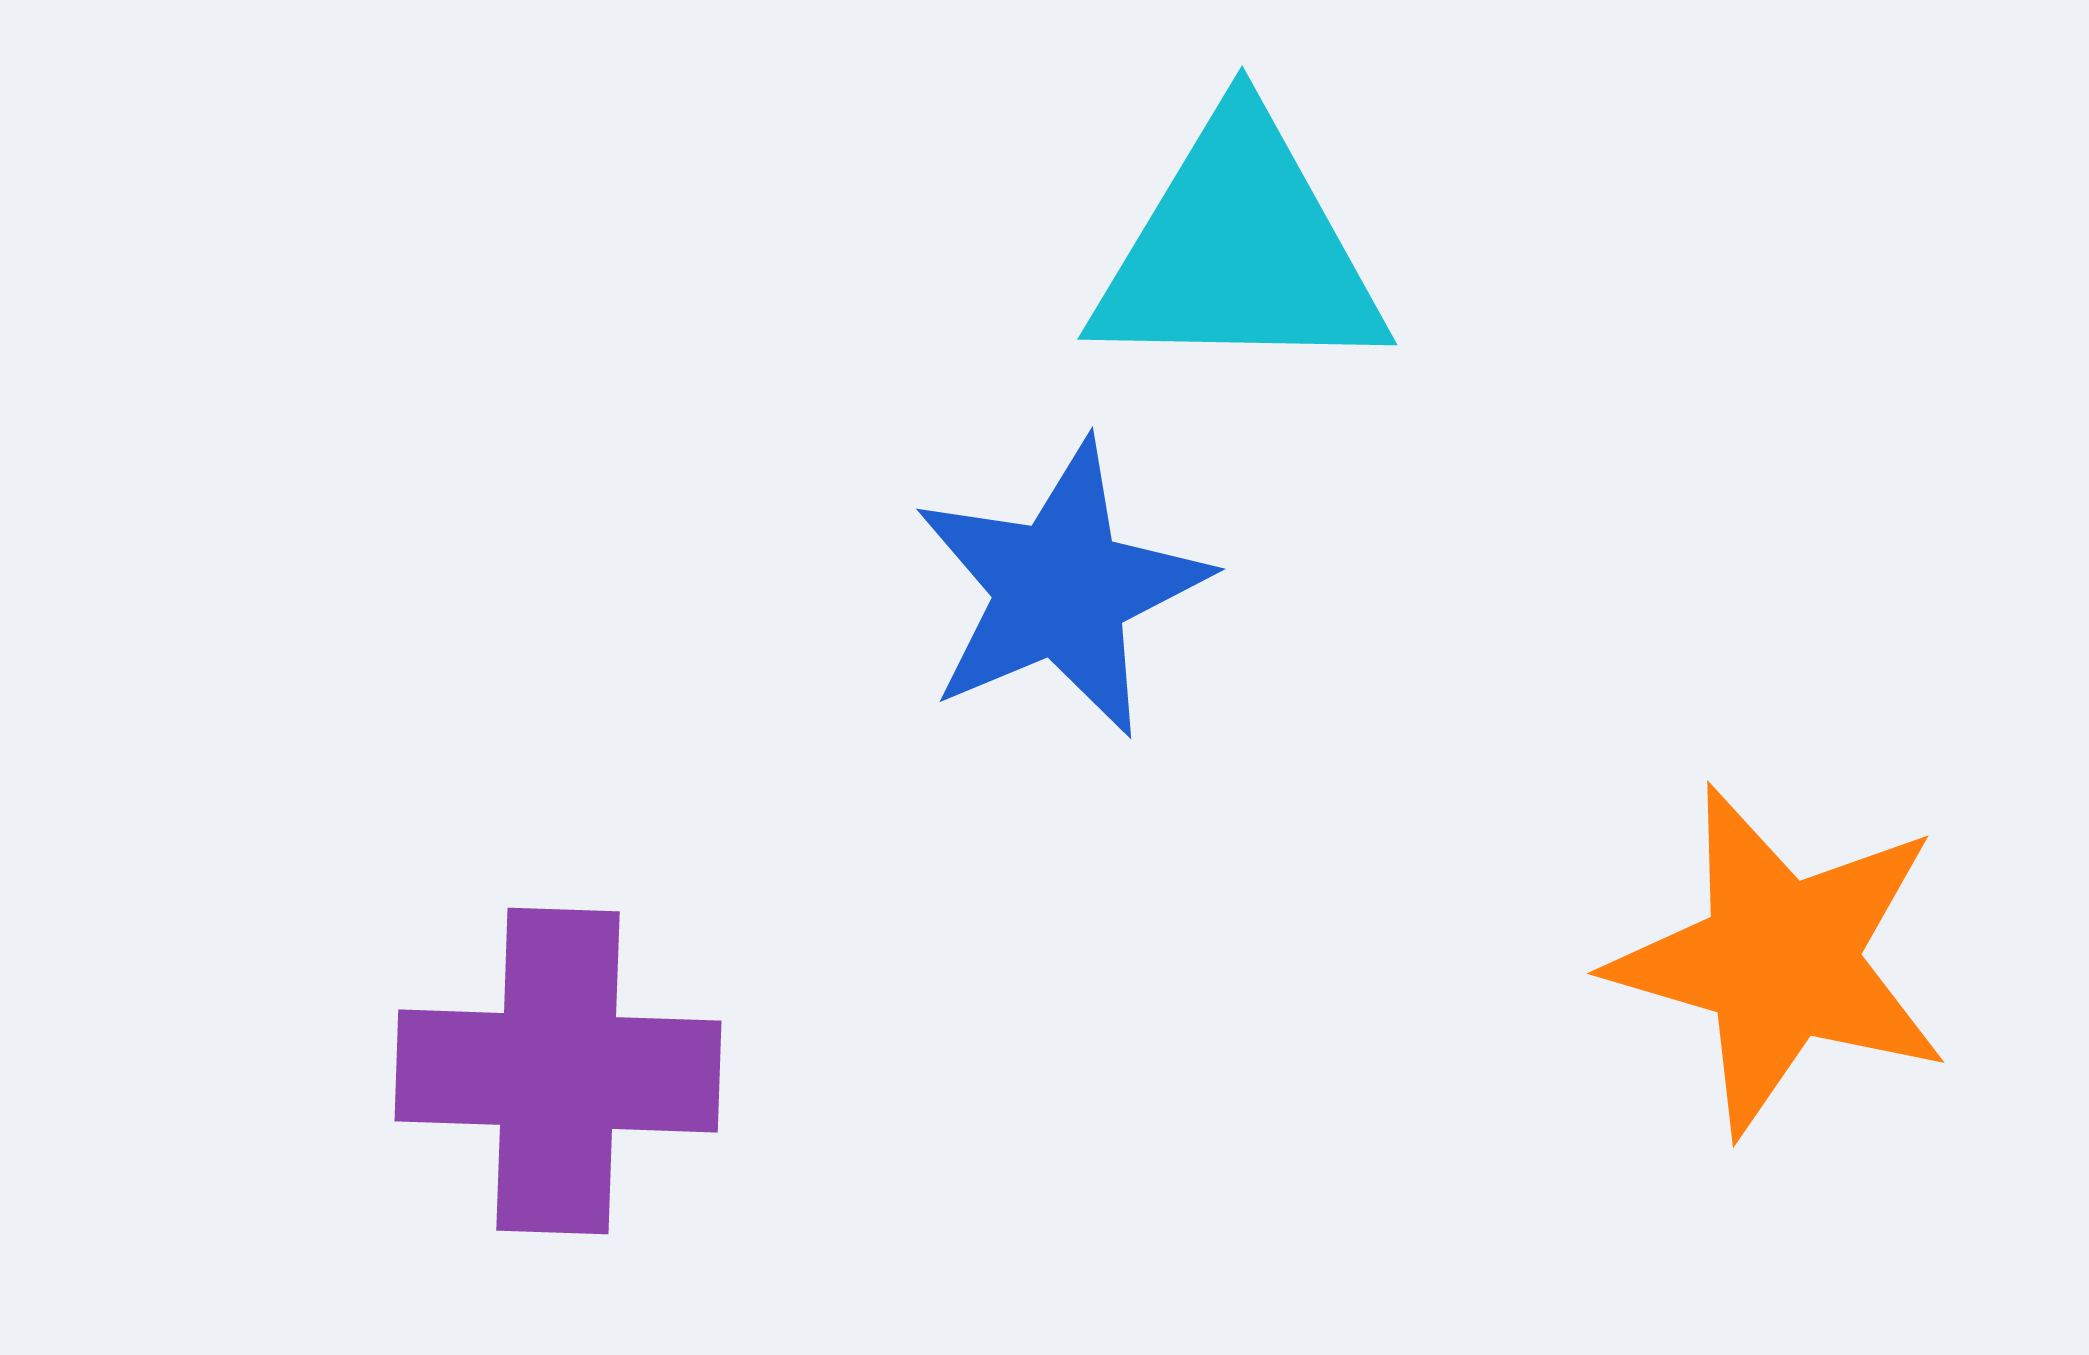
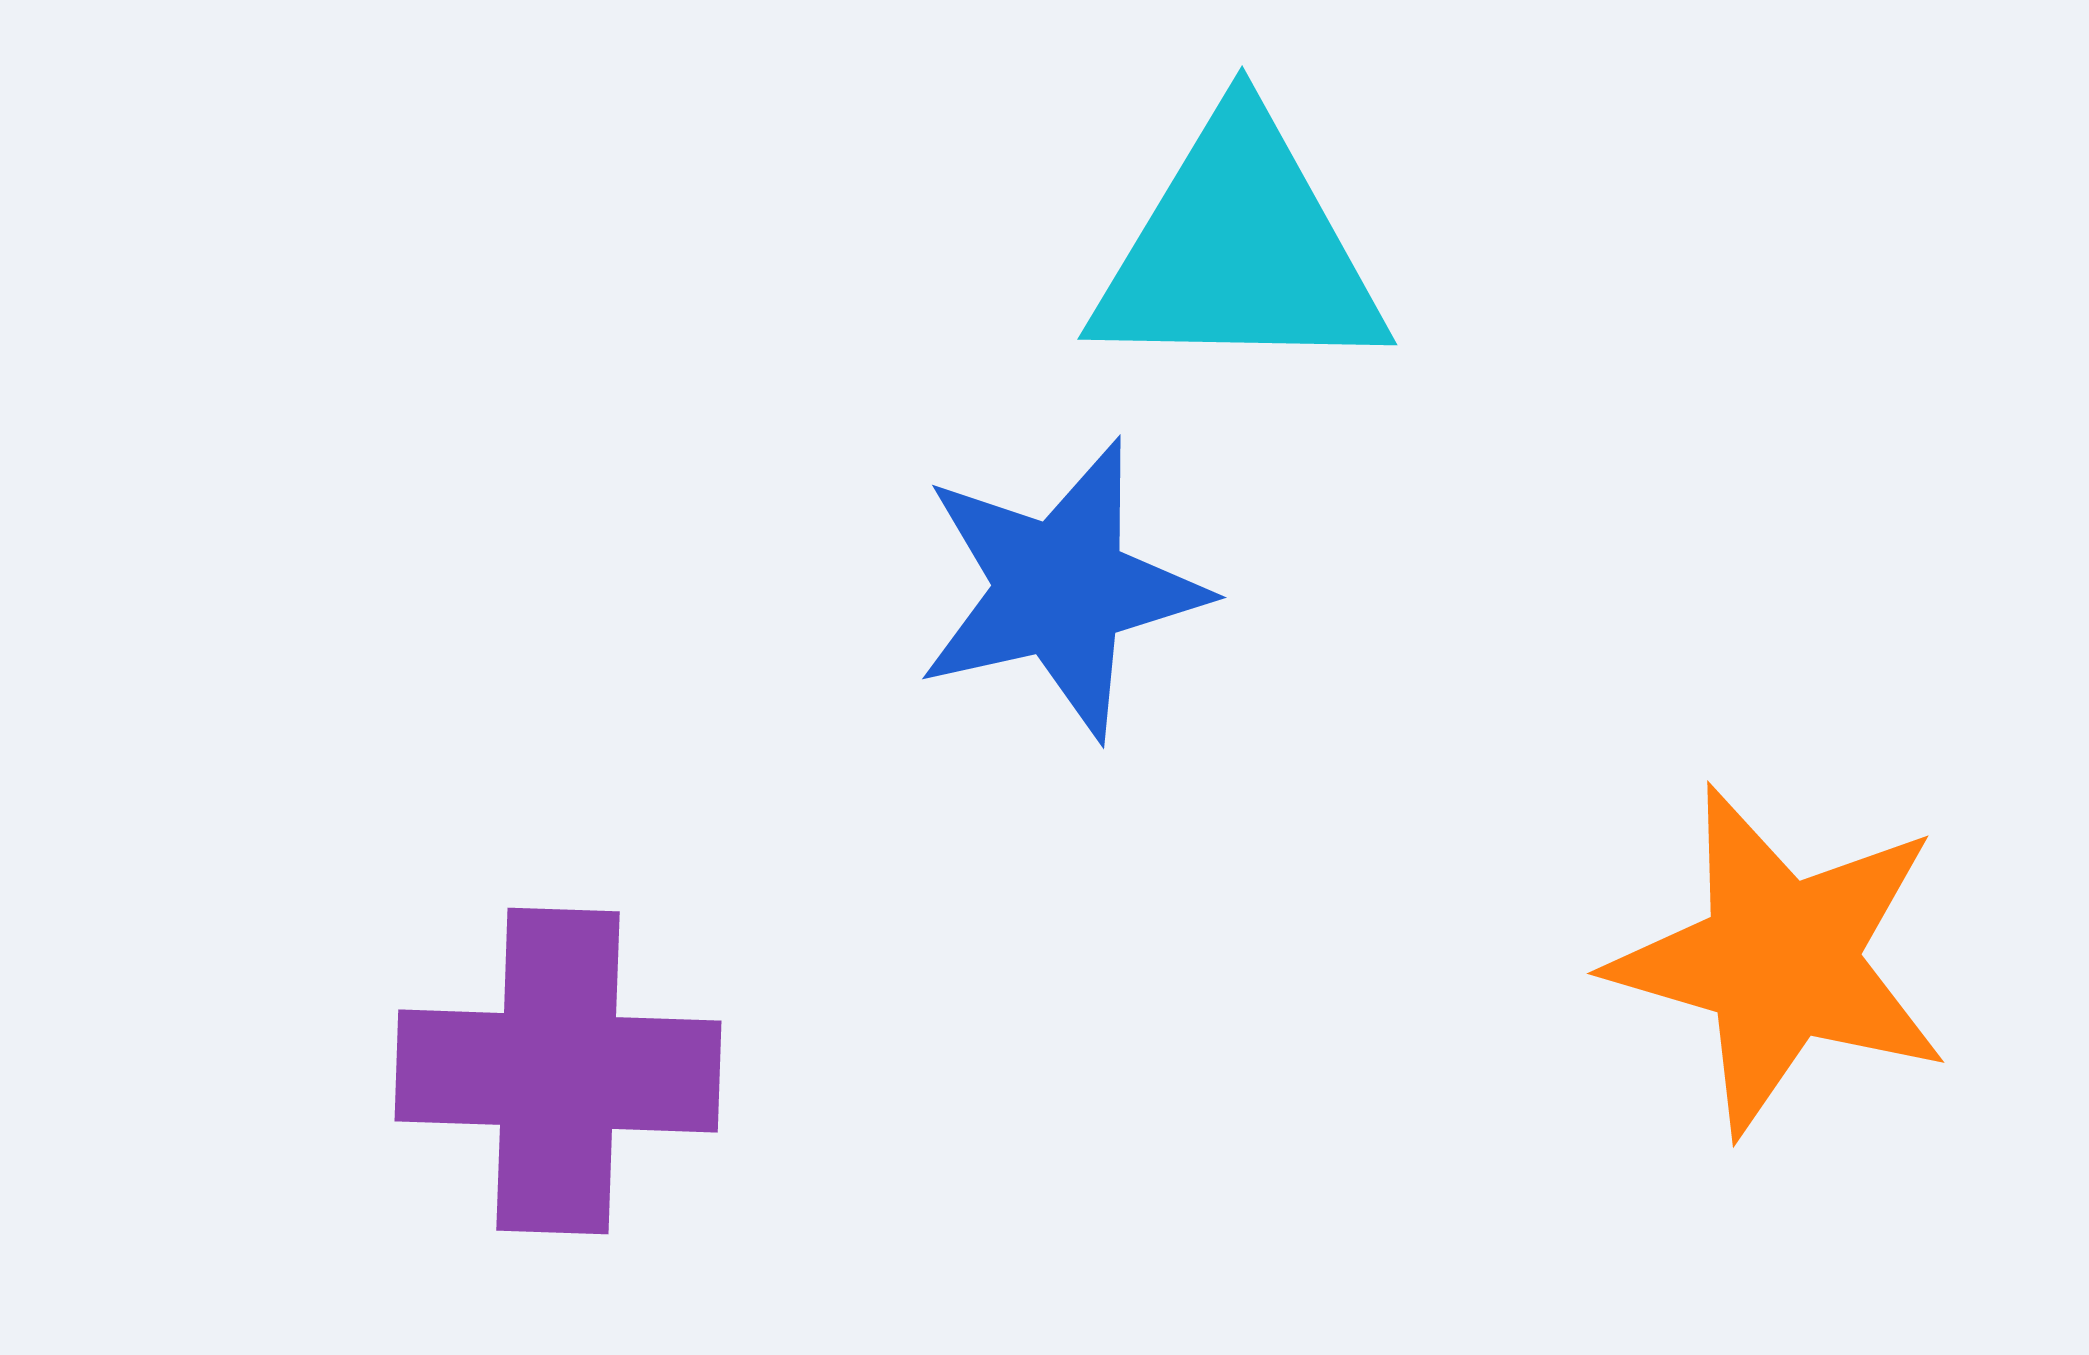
blue star: rotated 10 degrees clockwise
